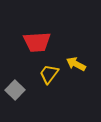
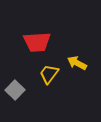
yellow arrow: moved 1 px right, 1 px up
